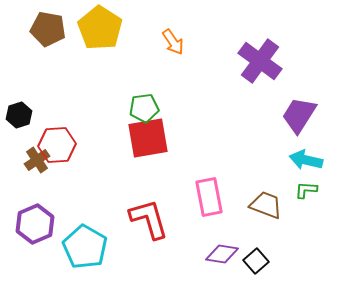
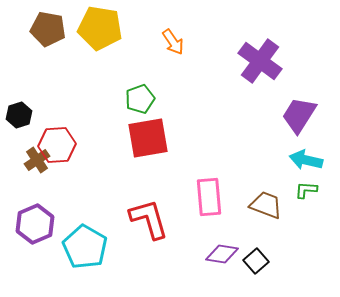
yellow pentagon: rotated 24 degrees counterclockwise
green pentagon: moved 4 px left, 9 px up; rotated 12 degrees counterclockwise
pink rectangle: rotated 6 degrees clockwise
